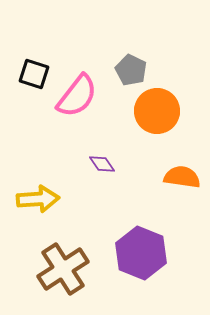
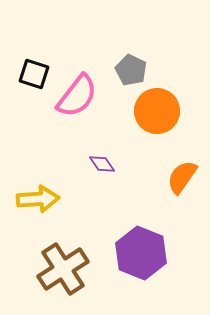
orange semicircle: rotated 63 degrees counterclockwise
